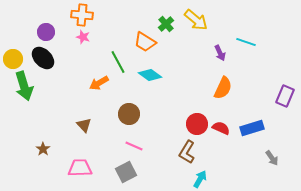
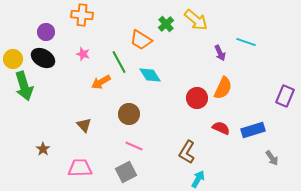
pink star: moved 17 px down
orange trapezoid: moved 4 px left, 2 px up
black ellipse: rotated 15 degrees counterclockwise
green line: moved 1 px right
cyan diamond: rotated 20 degrees clockwise
orange arrow: moved 2 px right, 1 px up
red circle: moved 26 px up
blue rectangle: moved 1 px right, 2 px down
cyan arrow: moved 2 px left
